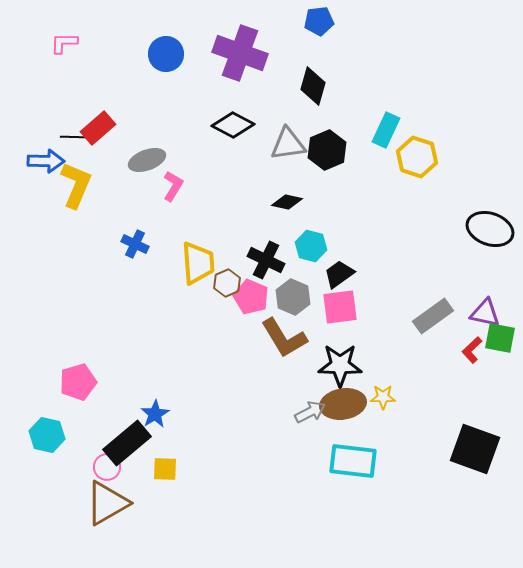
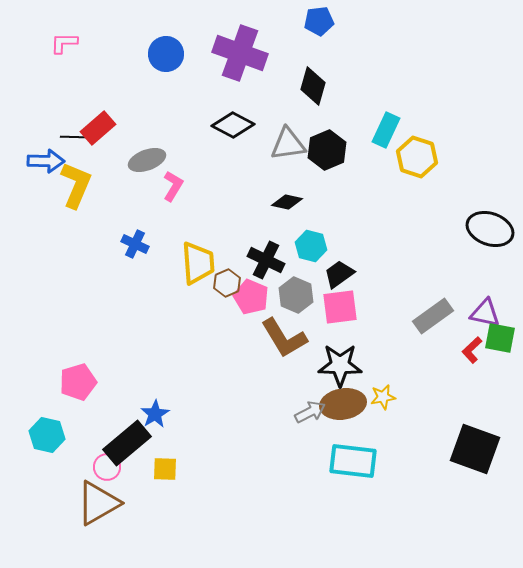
gray hexagon at (293, 297): moved 3 px right, 2 px up
yellow star at (383, 397): rotated 10 degrees counterclockwise
brown triangle at (107, 503): moved 9 px left
